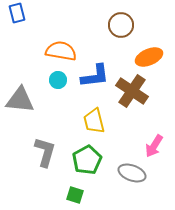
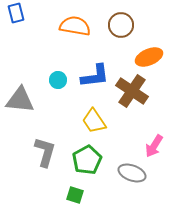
blue rectangle: moved 1 px left
orange semicircle: moved 14 px right, 25 px up
yellow trapezoid: rotated 20 degrees counterclockwise
